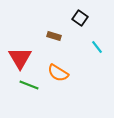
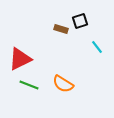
black square: moved 3 px down; rotated 35 degrees clockwise
brown rectangle: moved 7 px right, 7 px up
red triangle: moved 1 px down; rotated 35 degrees clockwise
orange semicircle: moved 5 px right, 11 px down
